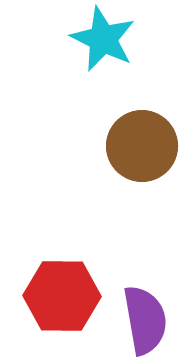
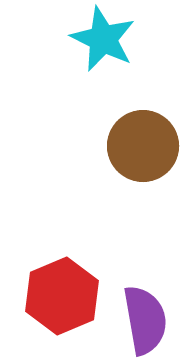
brown circle: moved 1 px right
red hexagon: rotated 24 degrees counterclockwise
